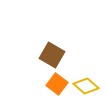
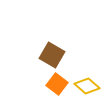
yellow diamond: moved 1 px right
